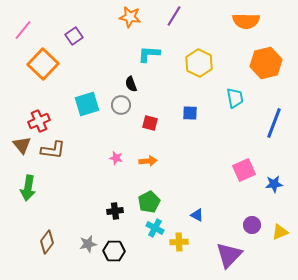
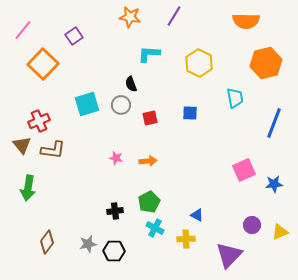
red square: moved 5 px up; rotated 28 degrees counterclockwise
yellow cross: moved 7 px right, 3 px up
